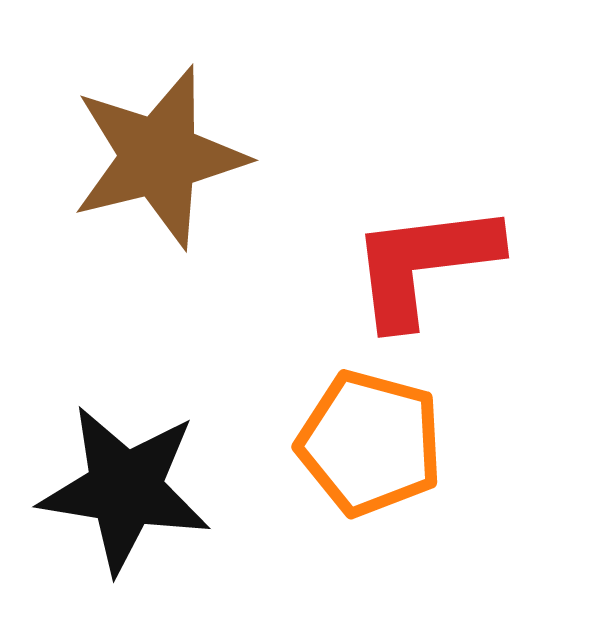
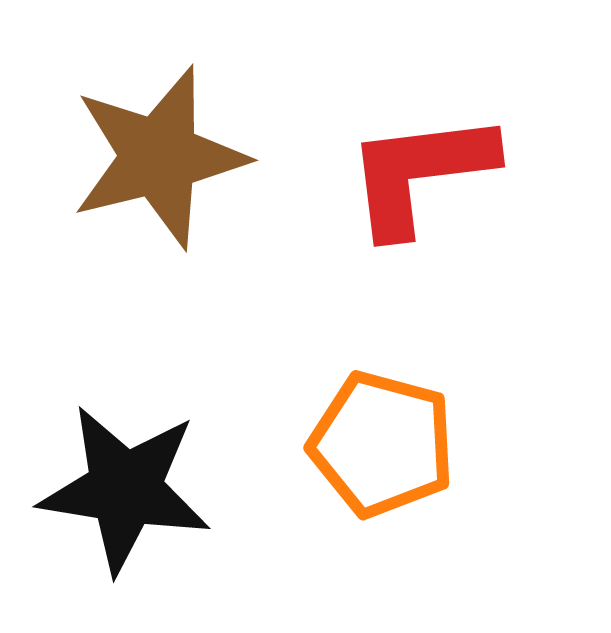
red L-shape: moved 4 px left, 91 px up
orange pentagon: moved 12 px right, 1 px down
